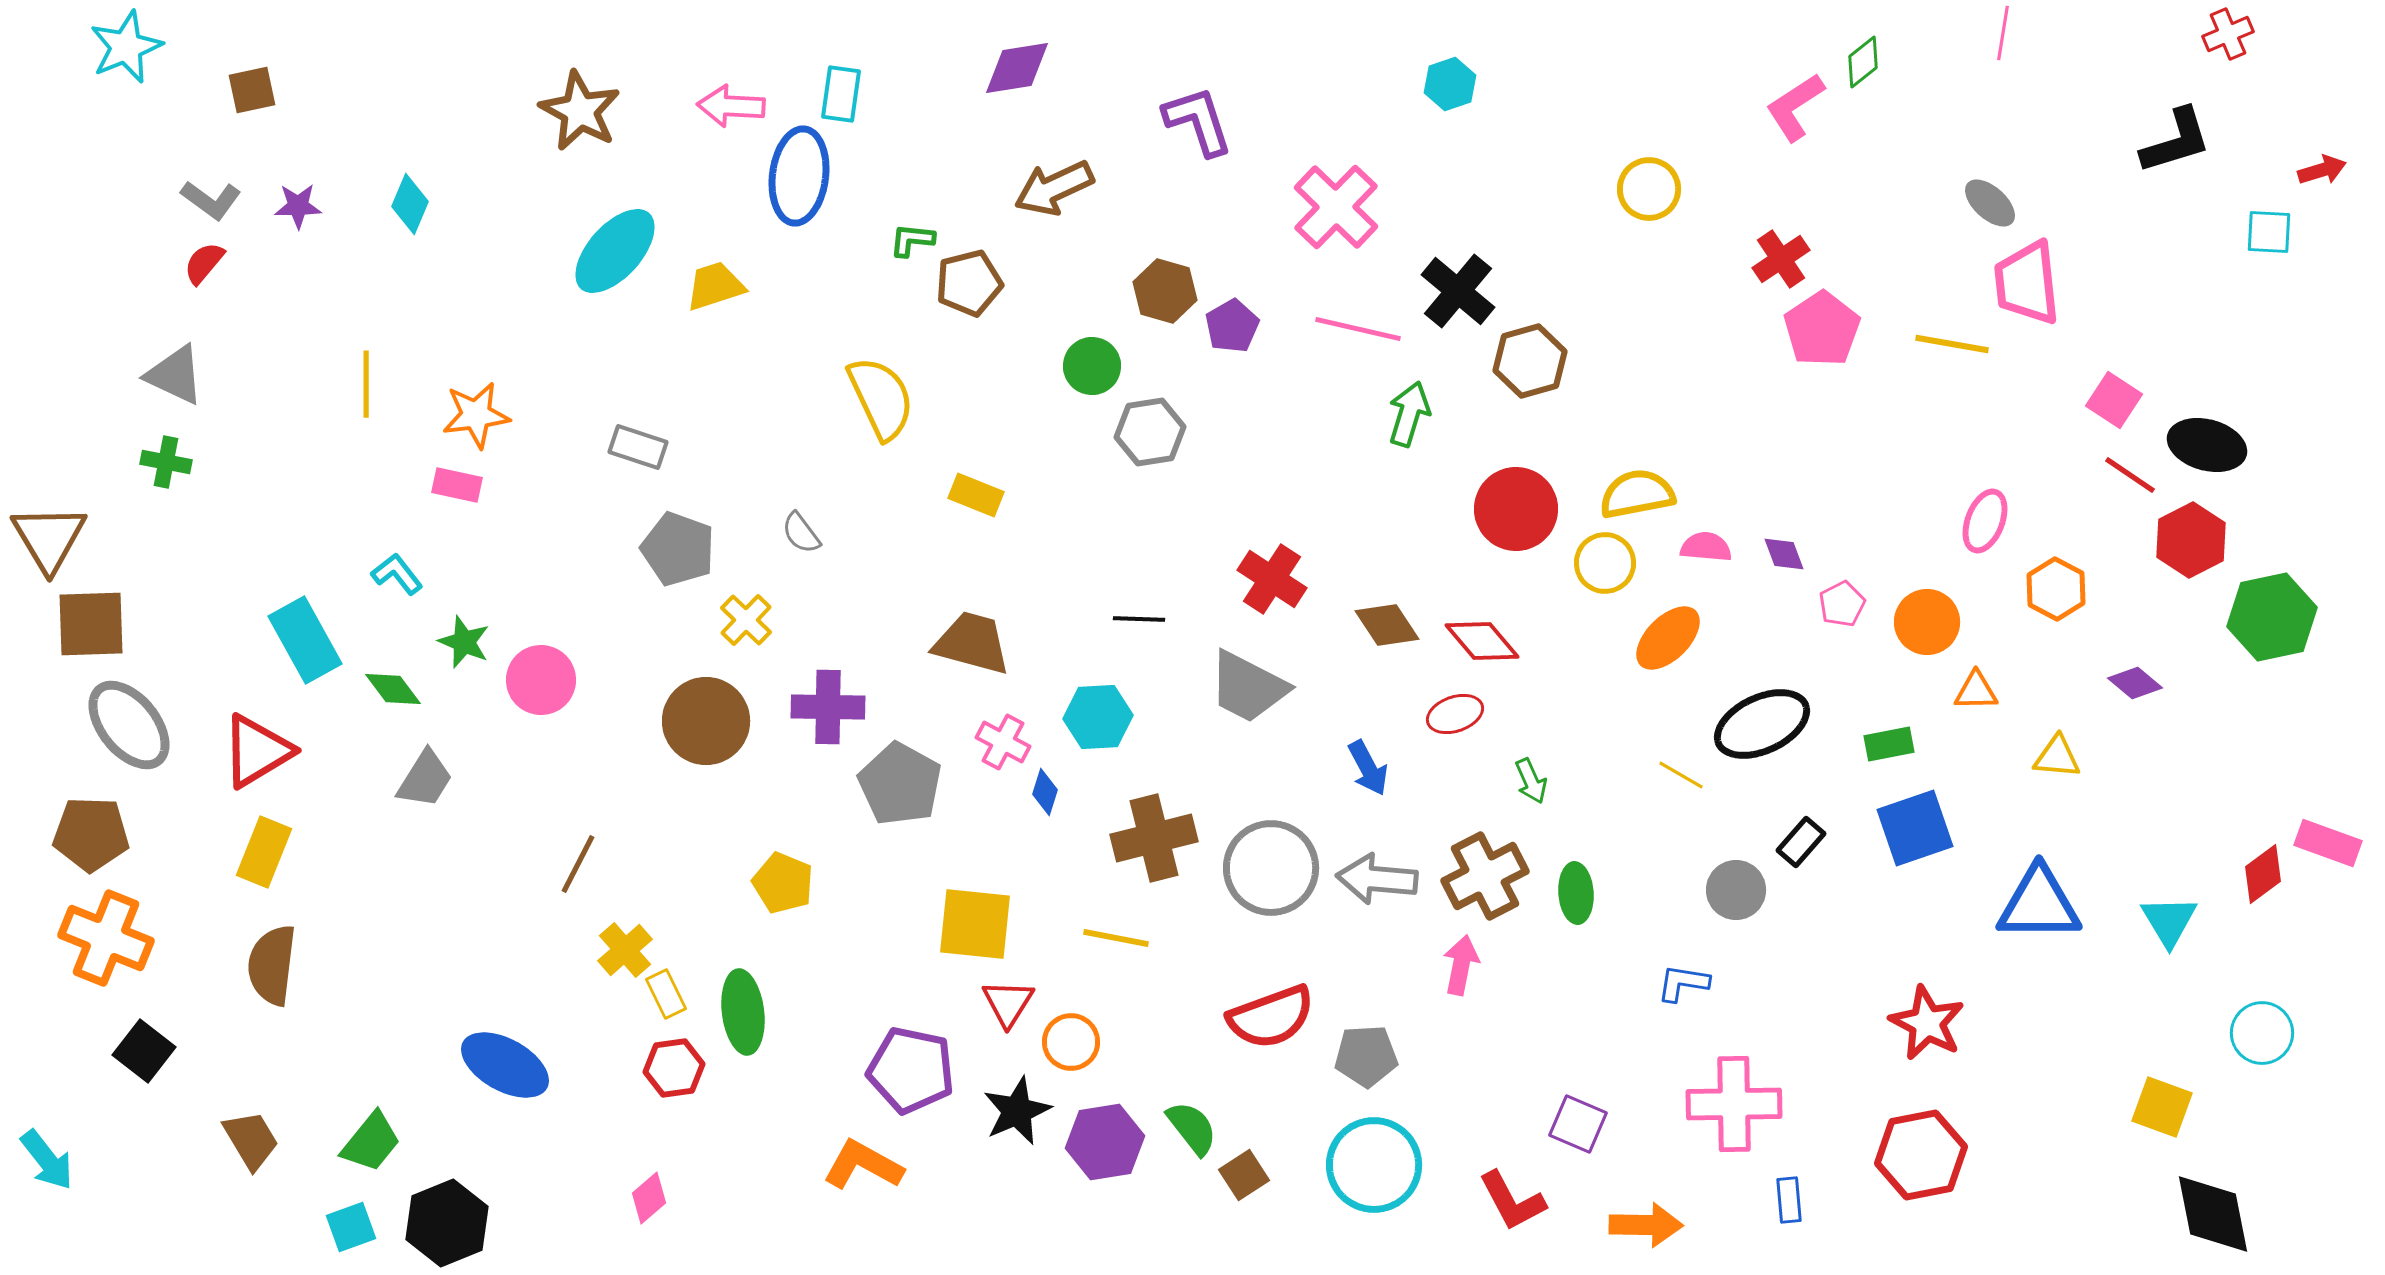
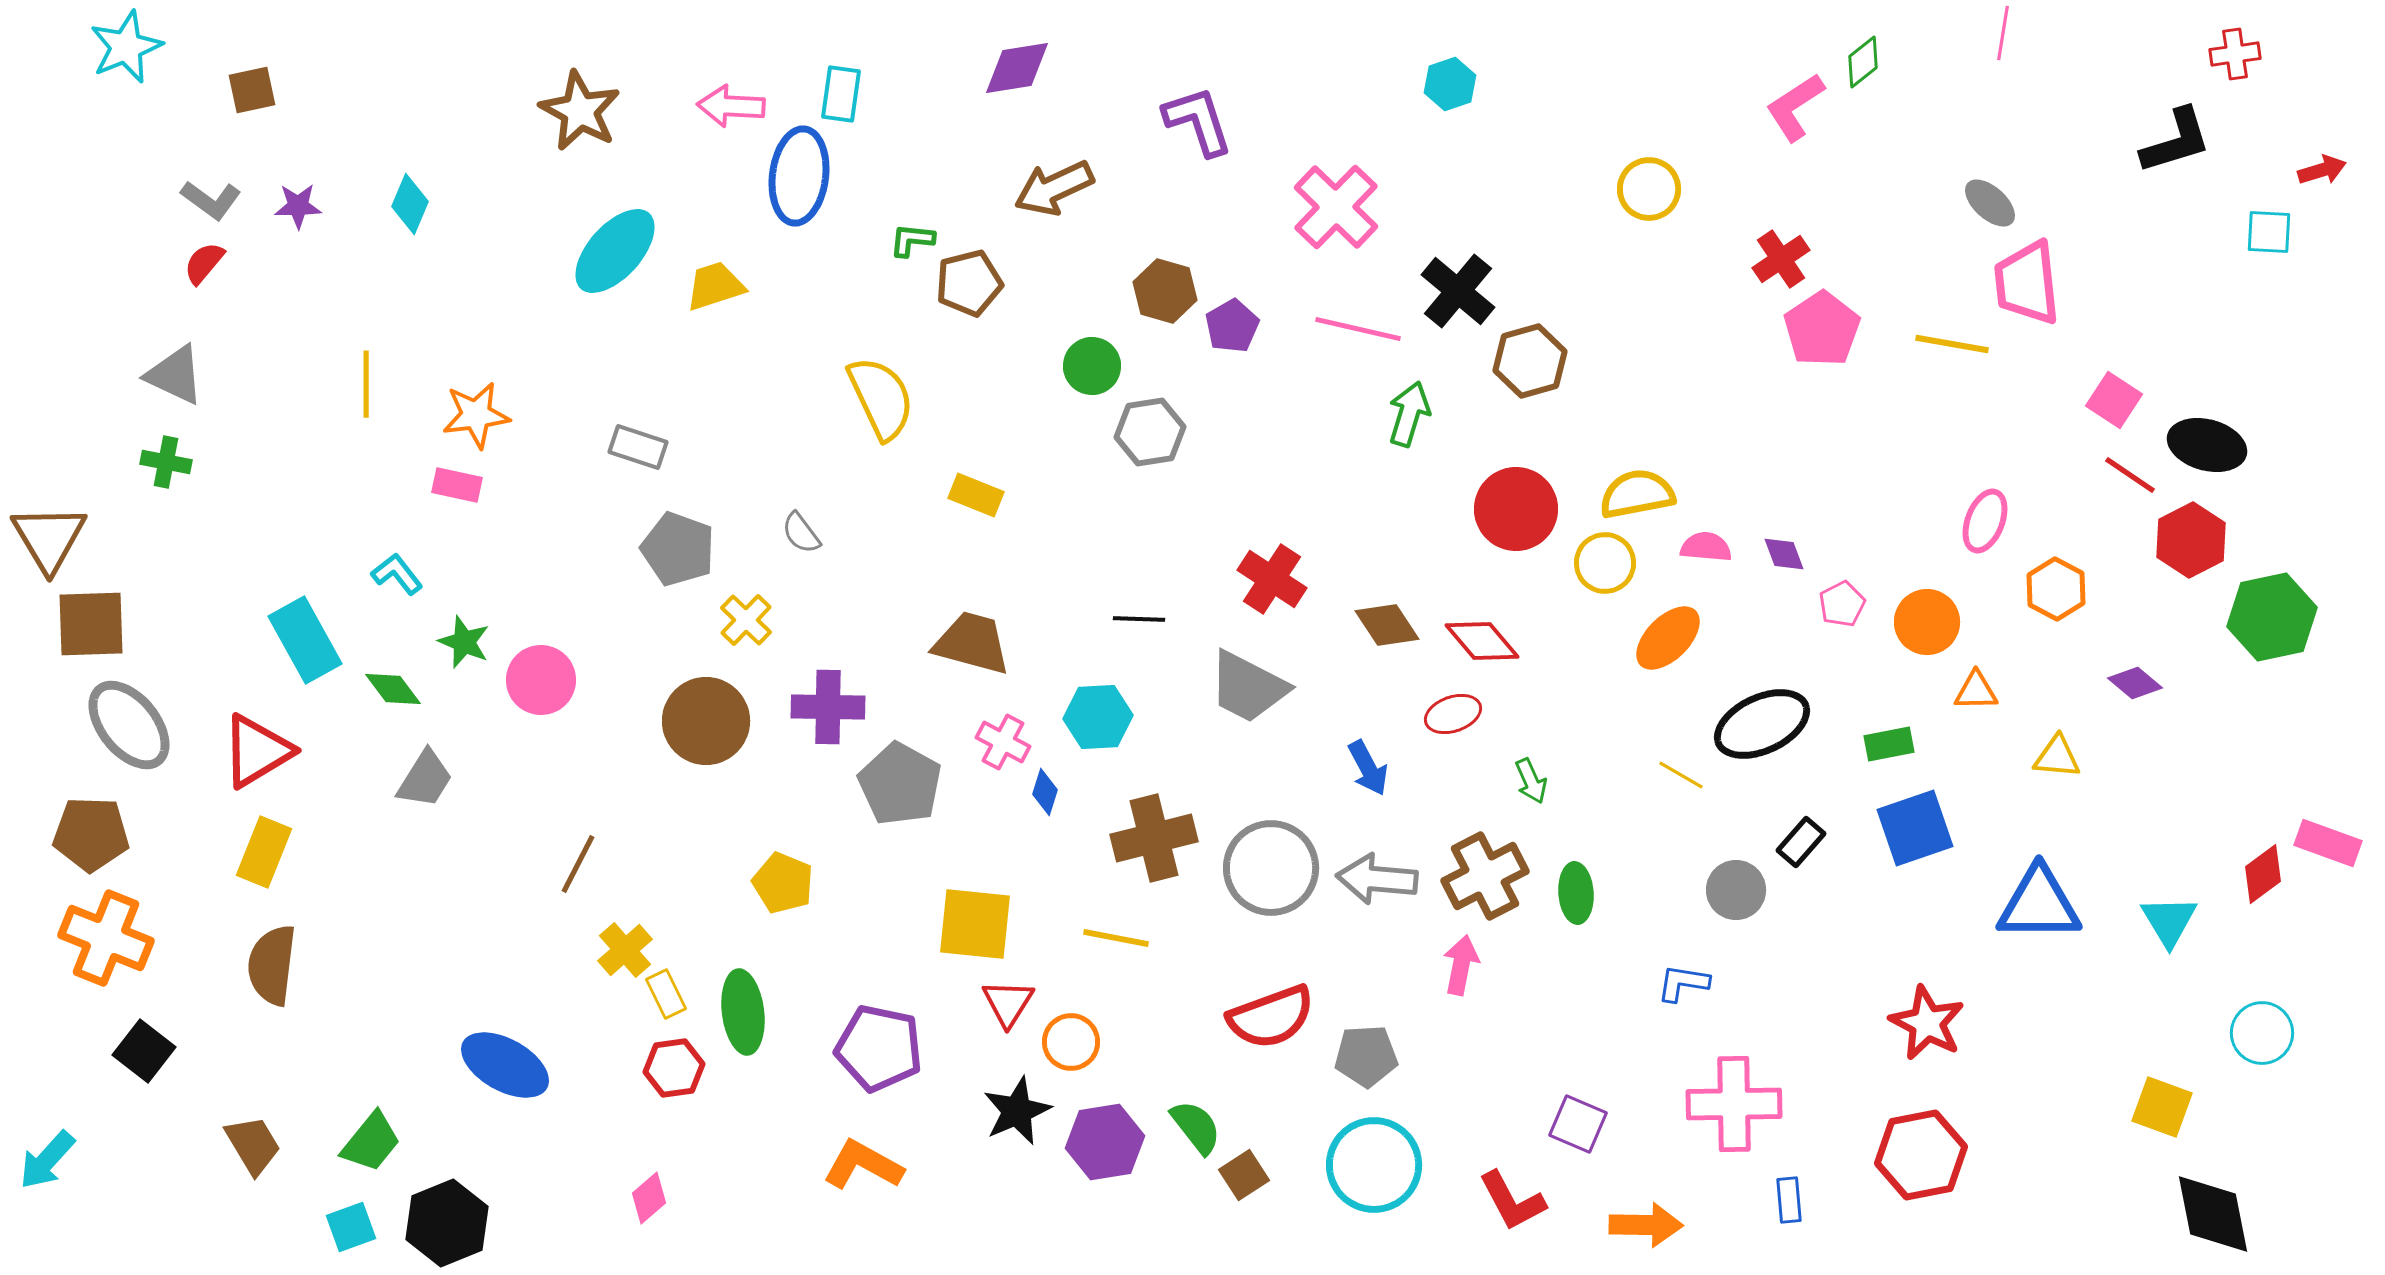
red cross at (2228, 34): moved 7 px right, 20 px down; rotated 15 degrees clockwise
red ellipse at (1455, 714): moved 2 px left
purple pentagon at (911, 1070): moved 32 px left, 22 px up
green semicircle at (1192, 1128): moved 4 px right, 1 px up
brown trapezoid at (251, 1140): moved 2 px right, 5 px down
cyan arrow at (47, 1160): rotated 80 degrees clockwise
